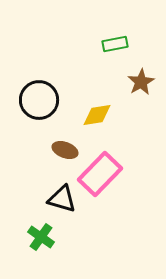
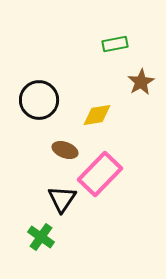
black triangle: rotated 48 degrees clockwise
